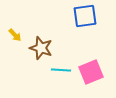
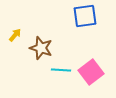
yellow arrow: rotated 96 degrees counterclockwise
pink square: rotated 15 degrees counterclockwise
